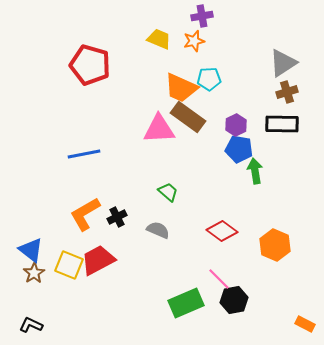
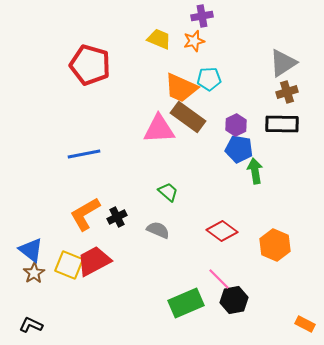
red trapezoid: moved 4 px left, 1 px down
